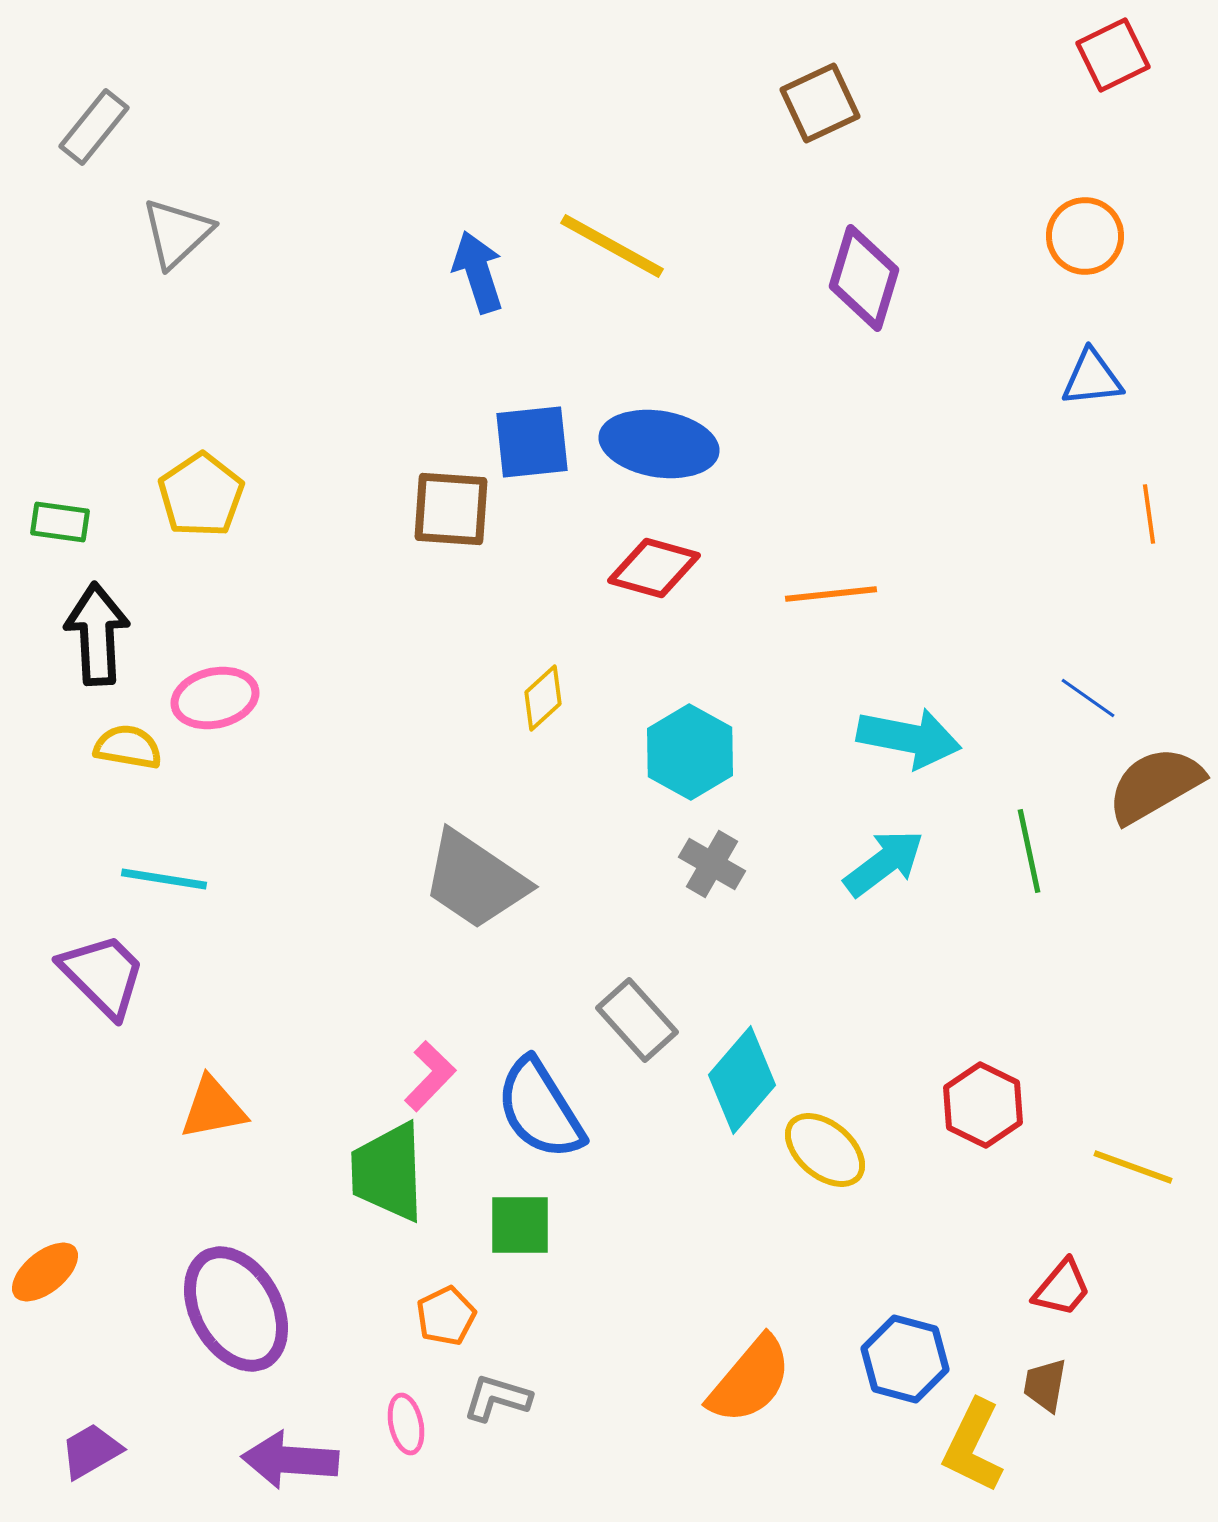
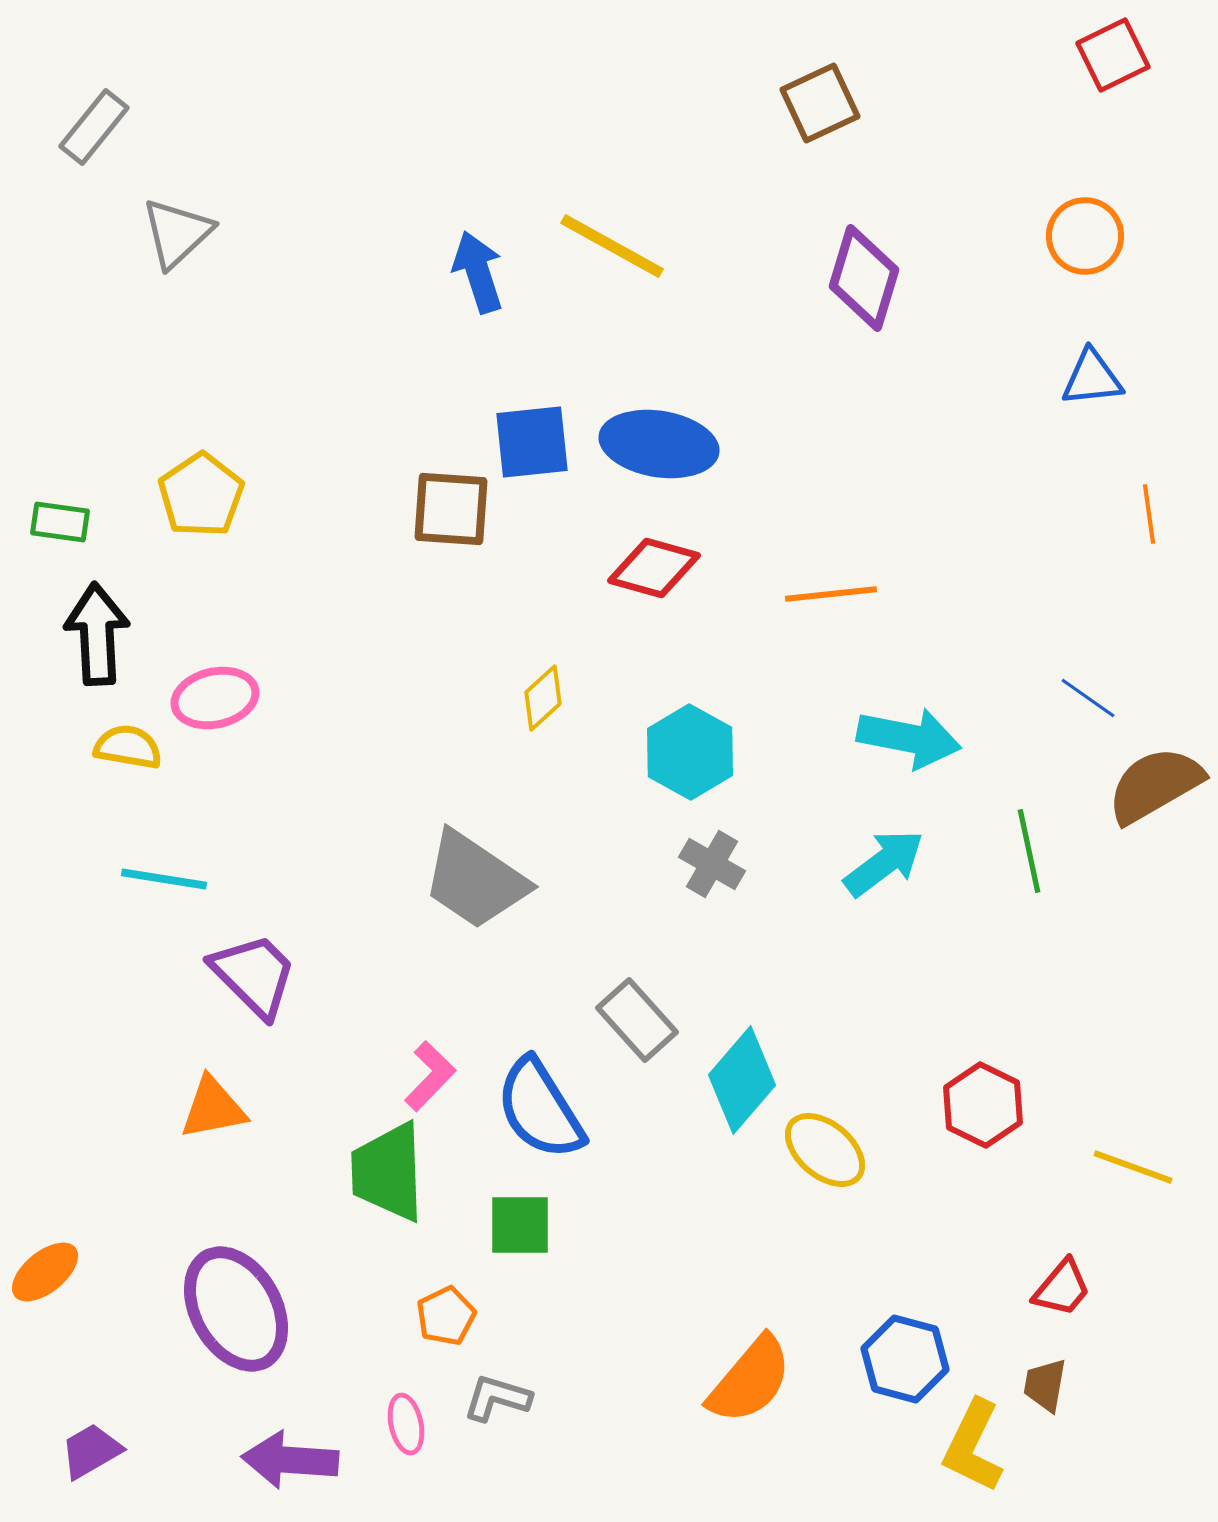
purple trapezoid at (103, 975): moved 151 px right
